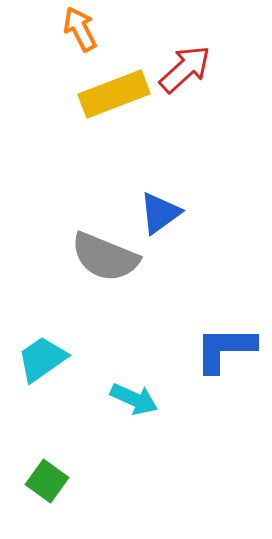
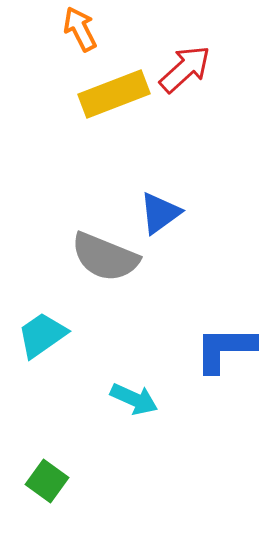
cyan trapezoid: moved 24 px up
